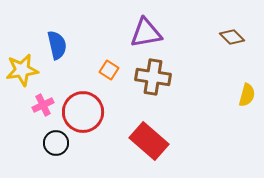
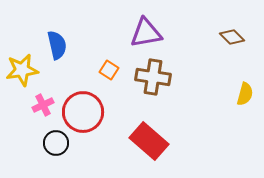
yellow semicircle: moved 2 px left, 1 px up
